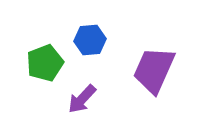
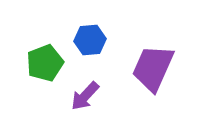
purple trapezoid: moved 1 px left, 2 px up
purple arrow: moved 3 px right, 3 px up
